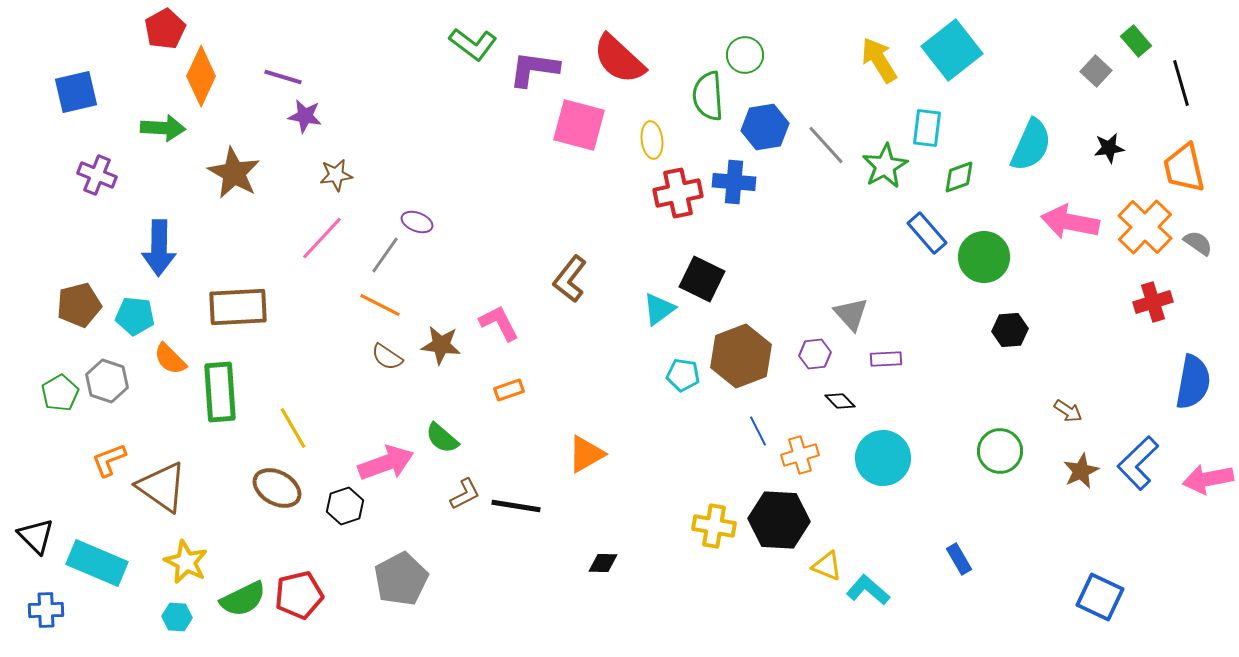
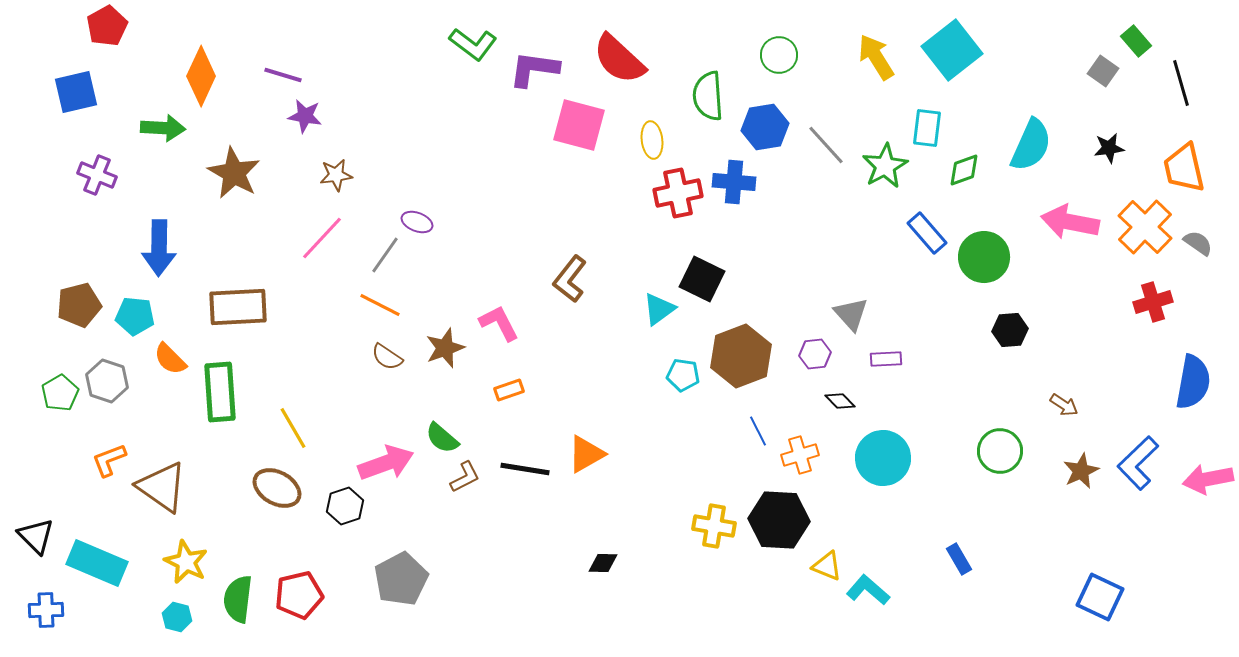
red pentagon at (165, 29): moved 58 px left, 3 px up
green circle at (745, 55): moved 34 px right
yellow arrow at (879, 60): moved 3 px left, 3 px up
gray square at (1096, 71): moved 7 px right; rotated 8 degrees counterclockwise
purple line at (283, 77): moved 2 px up
green diamond at (959, 177): moved 5 px right, 7 px up
brown star at (441, 345): moved 4 px right, 3 px down; rotated 27 degrees counterclockwise
brown arrow at (1068, 411): moved 4 px left, 6 px up
brown L-shape at (465, 494): moved 17 px up
black line at (516, 506): moved 9 px right, 37 px up
green semicircle at (243, 599): moved 5 px left; rotated 123 degrees clockwise
cyan hexagon at (177, 617): rotated 12 degrees clockwise
